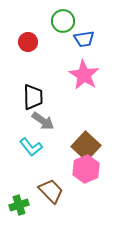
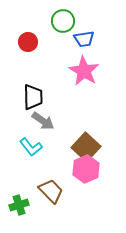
pink star: moved 4 px up
brown square: moved 1 px down
